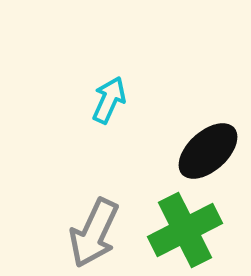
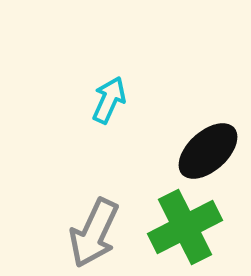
green cross: moved 3 px up
